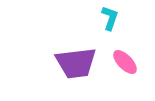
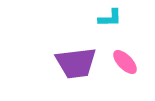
cyan L-shape: rotated 70 degrees clockwise
